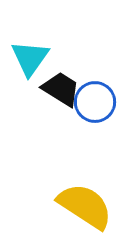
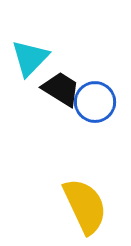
cyan triangle: rotated 9 degrees clockwise
yellow semicircle: rotated 32 degrees clockwise
